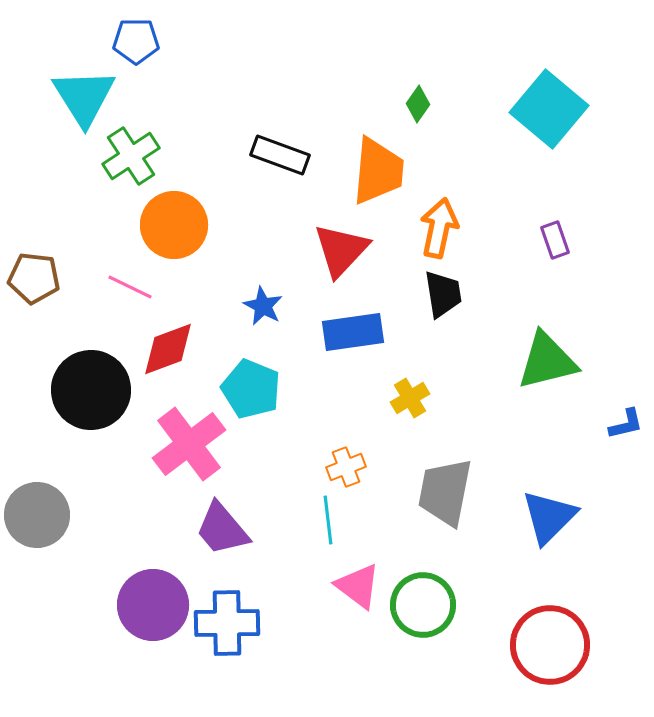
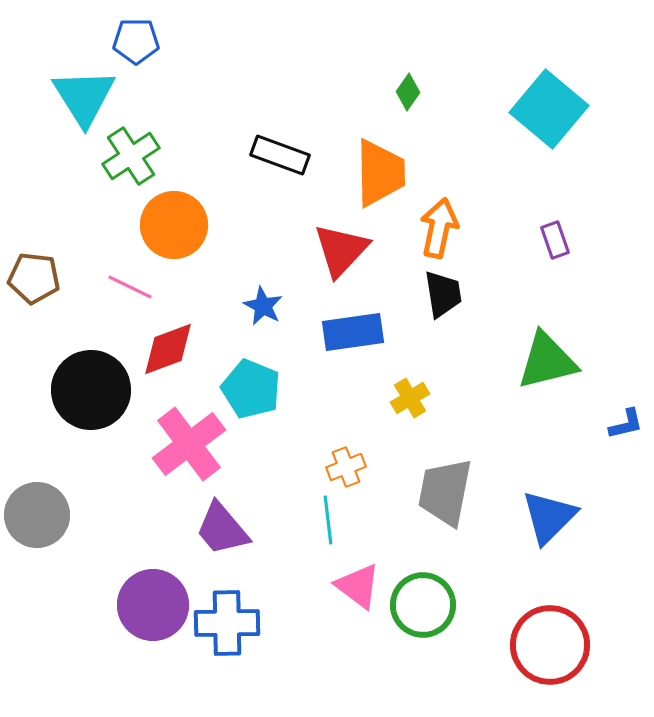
green diamond: moved 10 px left, 12 px up
orange trapezoid: moved 2 px right, 2 px down; rotated 6 degrees counterclockwise
